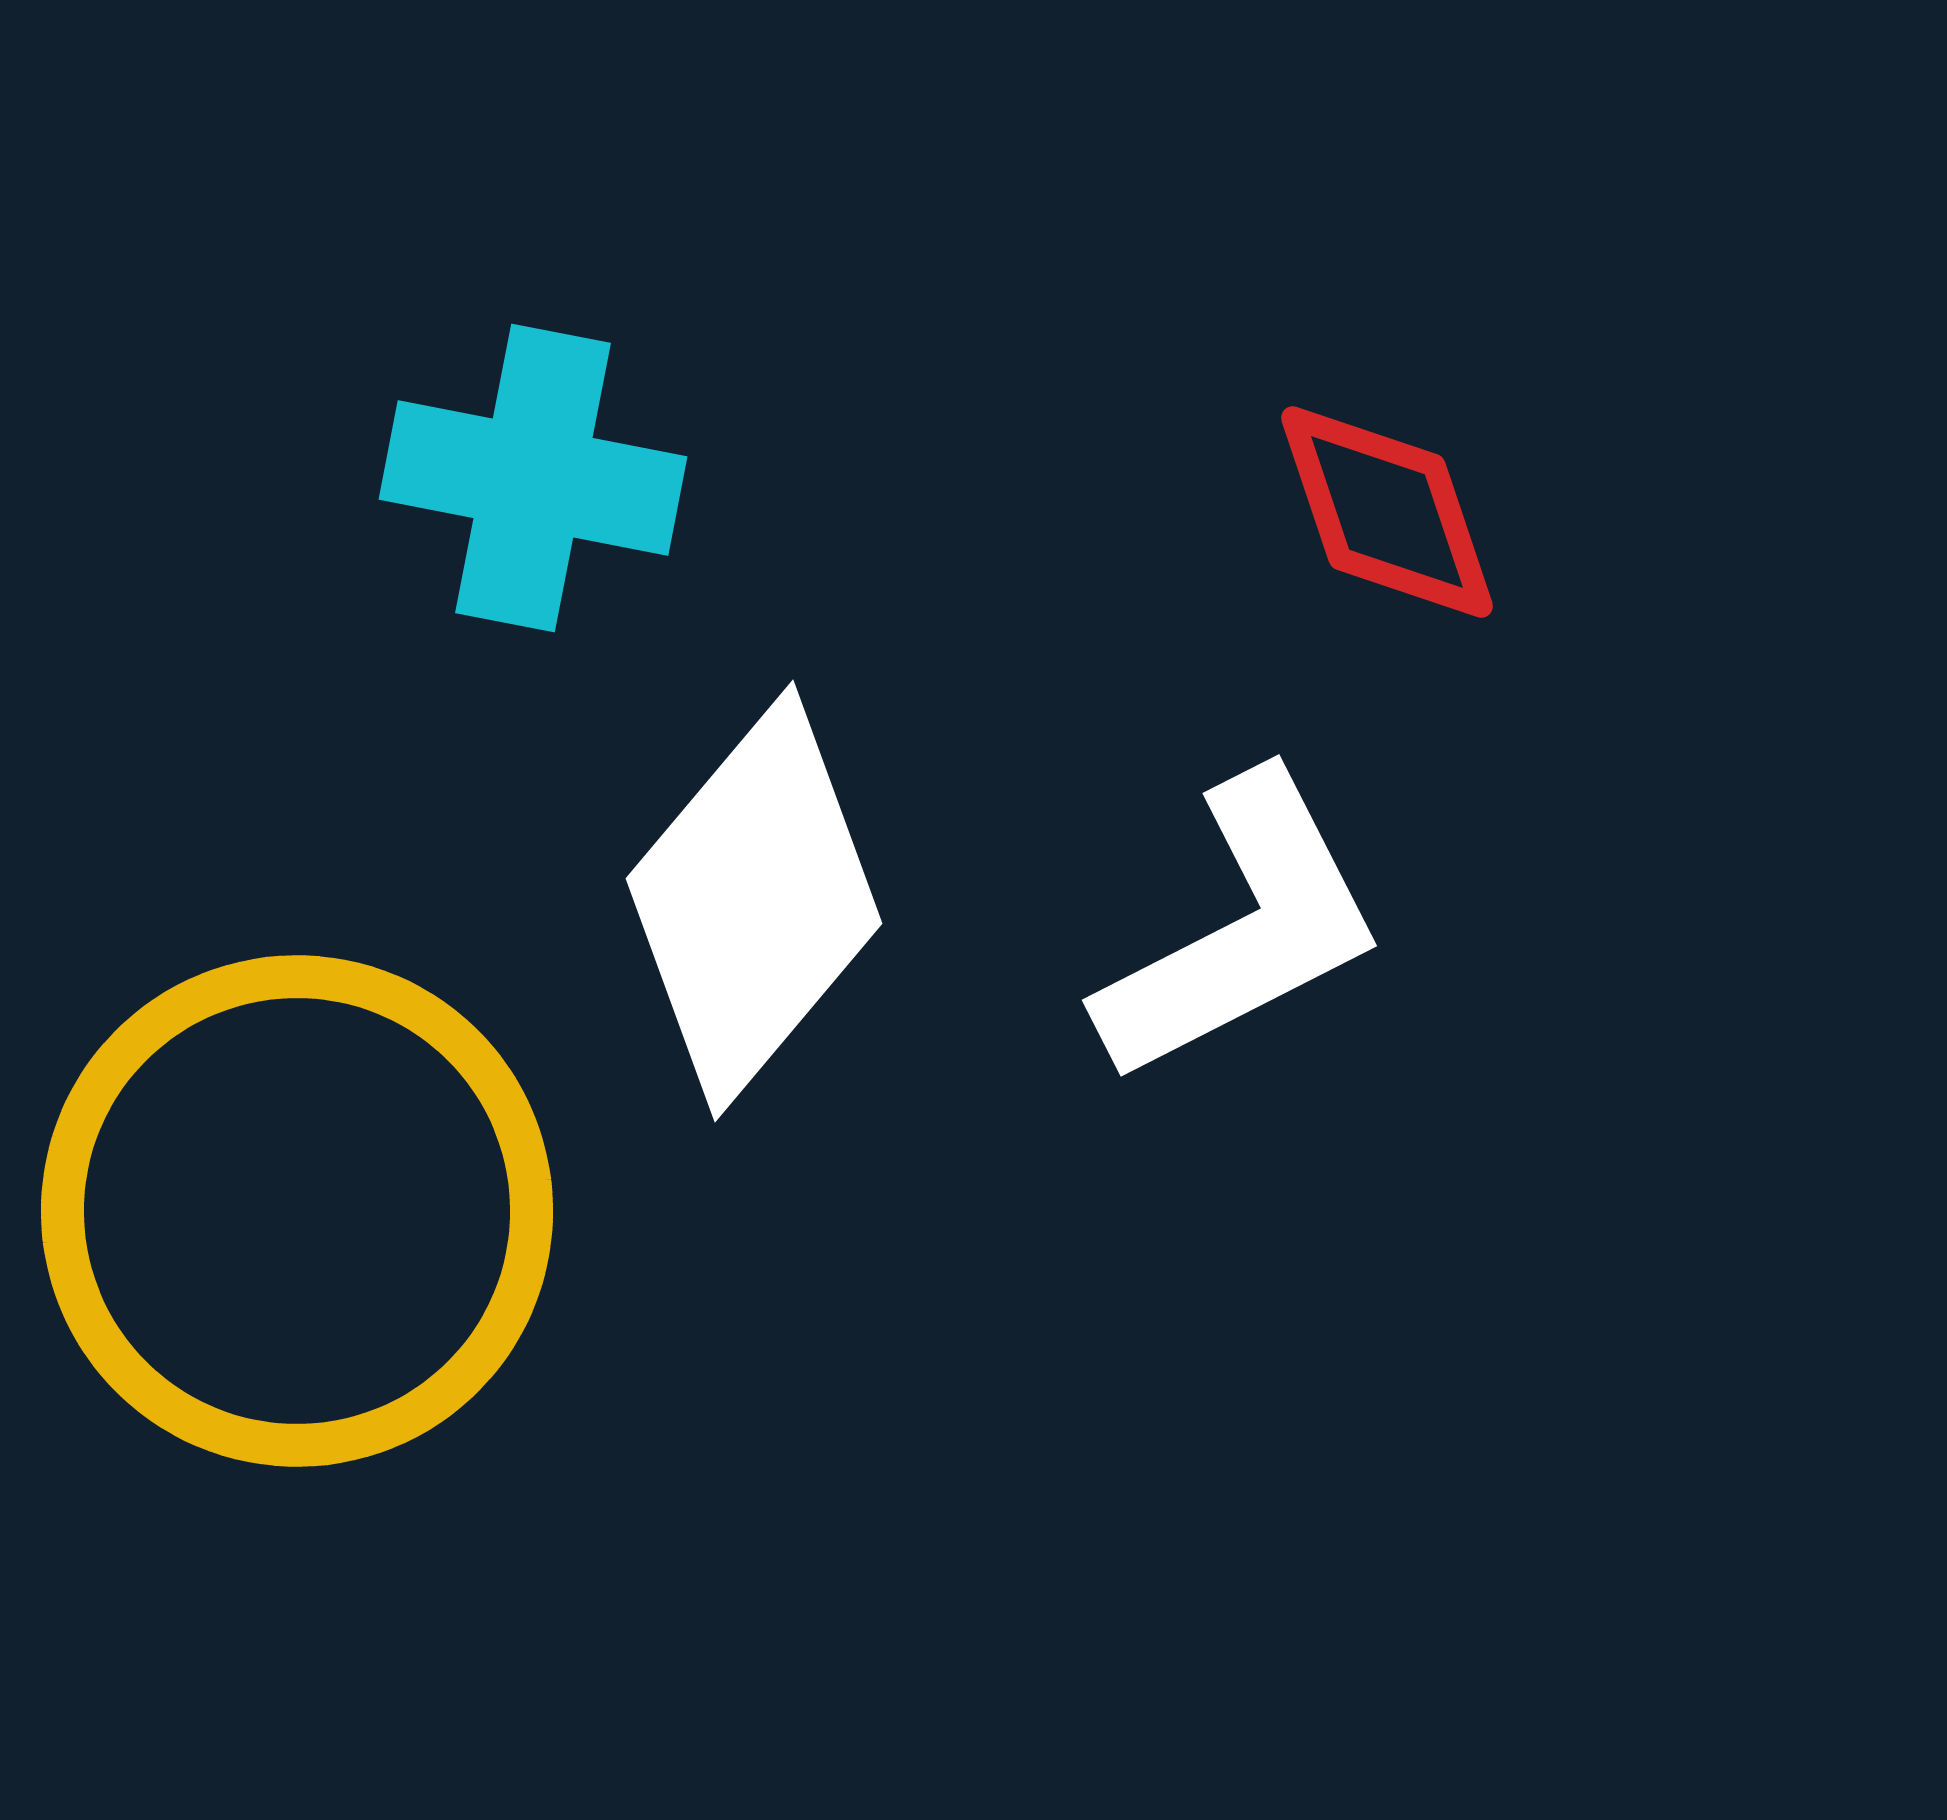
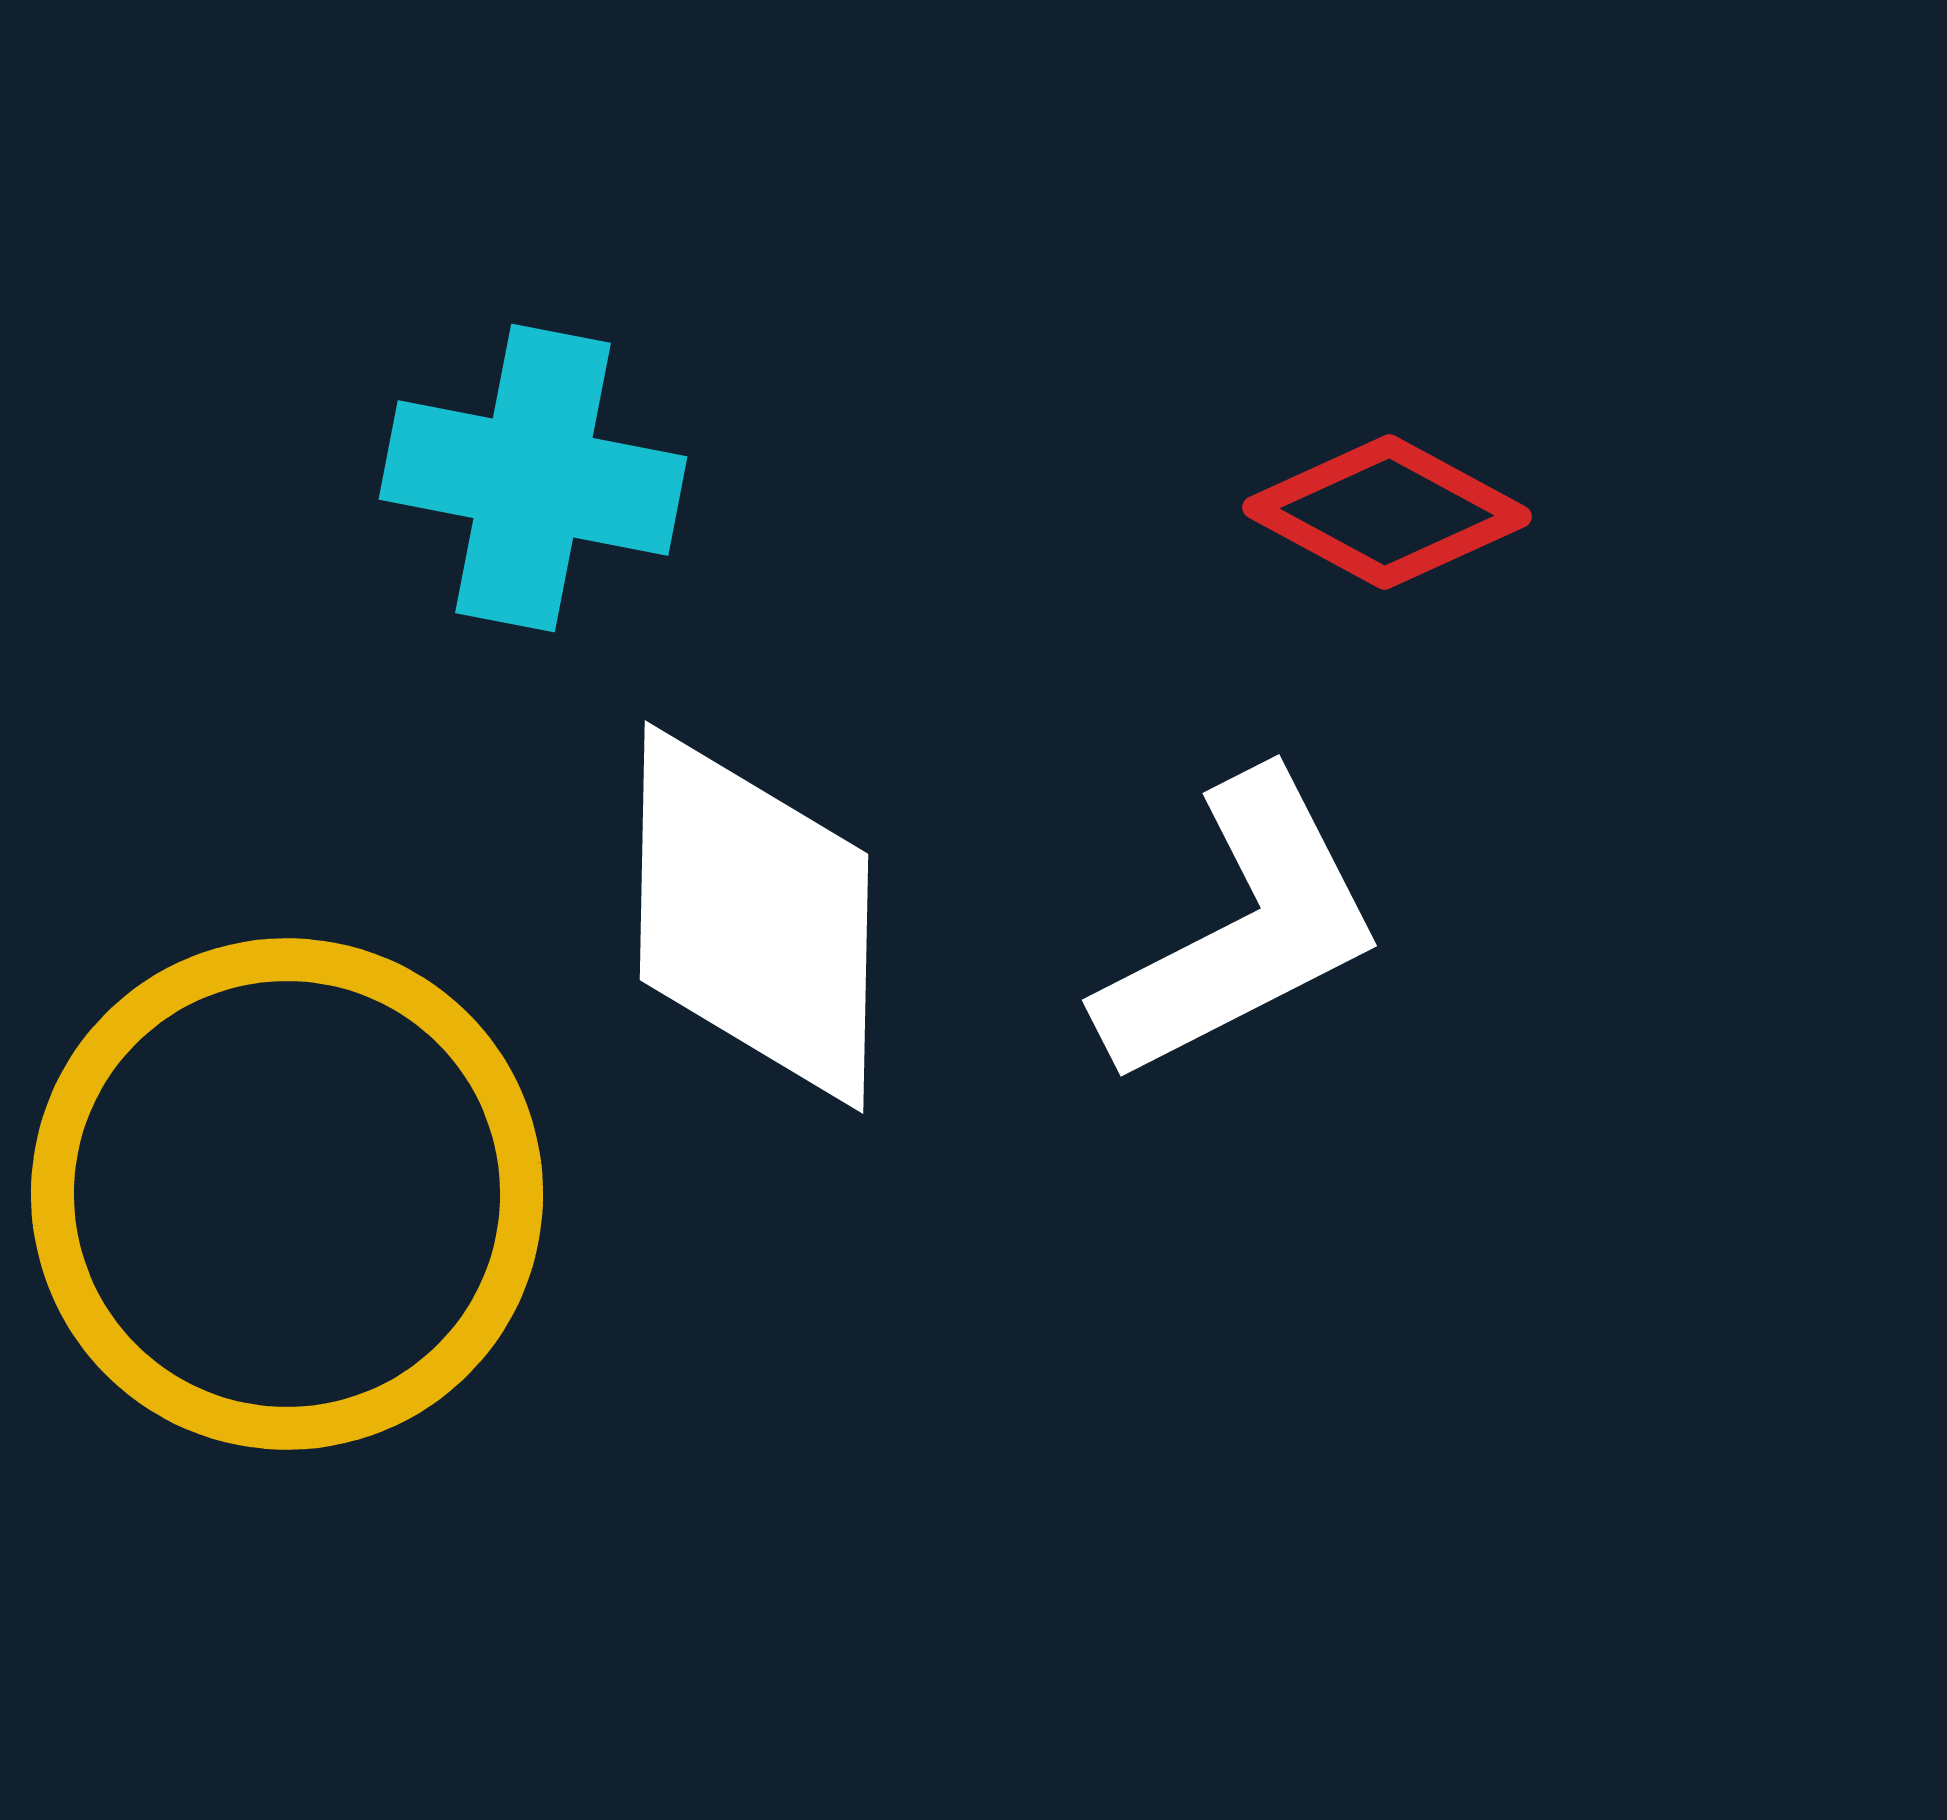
red diamond: rotated 43 degrees counterclockwise
white diamond: moved 16 px down; rotated 39 degrees counterclockwise
yellow circle: moved 10 px left, 17 px up
